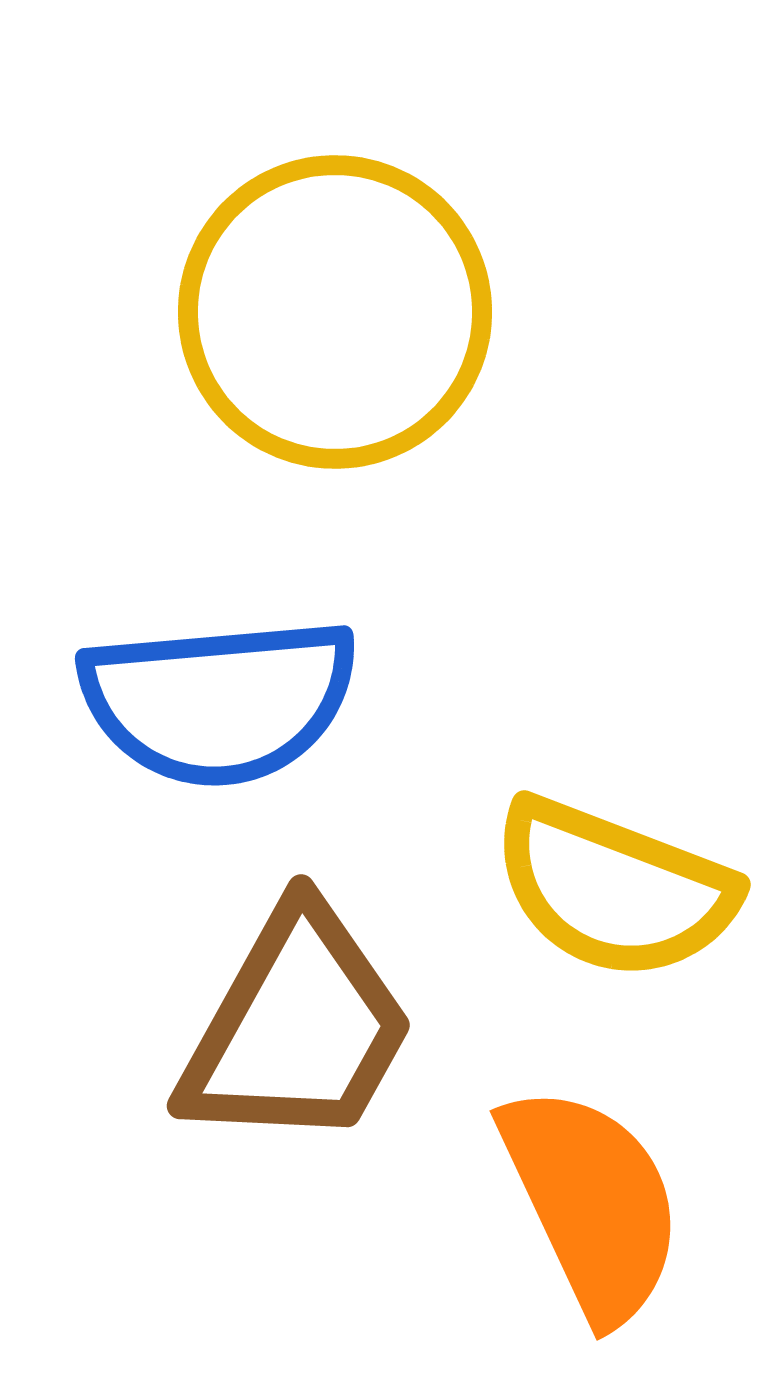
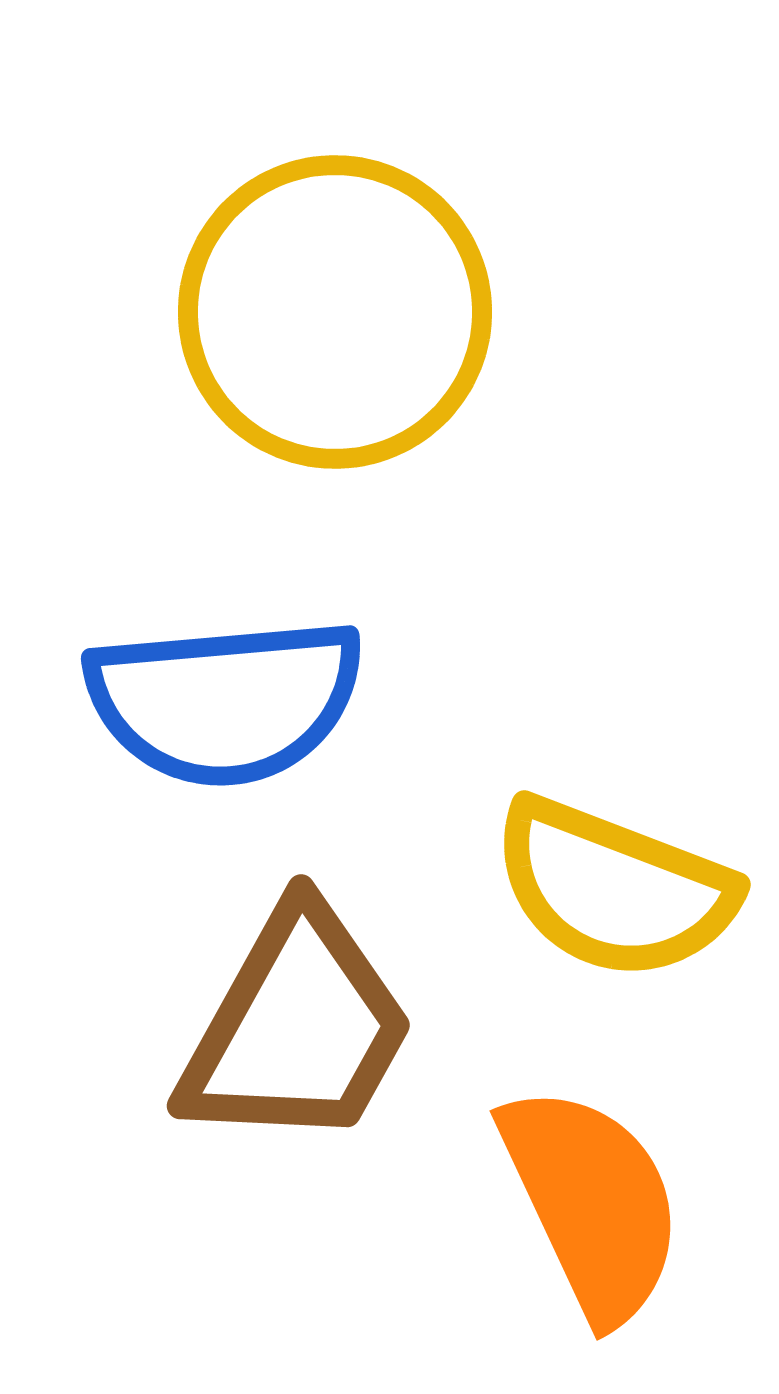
blue semicircle: moved 6 px right
